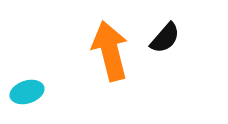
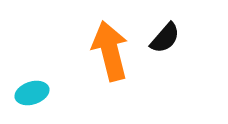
cyan ellipse: moved 5 px right, 1 px down
